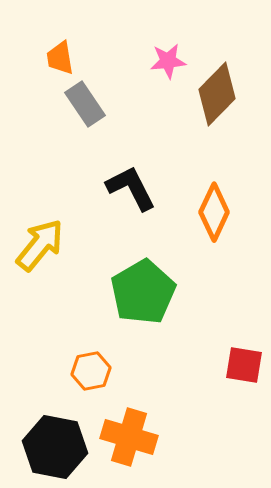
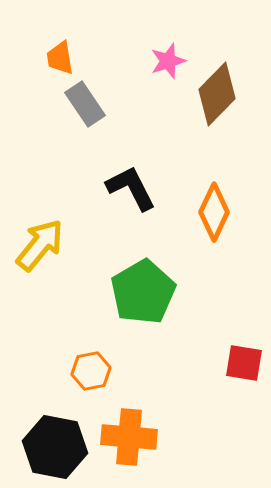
pink star: rotated 12 degrees counterclockwise
red square: moved 2 px up
orange cross: rotated 12 degrees counterclockwise
